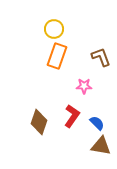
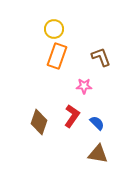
brown triangle: moved 3 px left, 8 px down
